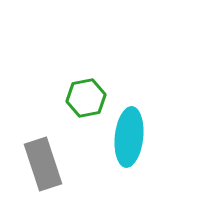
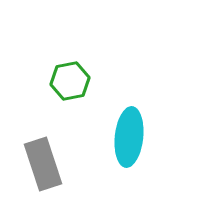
green hexagon: moved 16 px left, 17 px up
